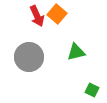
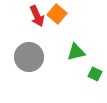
green square: moved 3 px right, 16 px up
